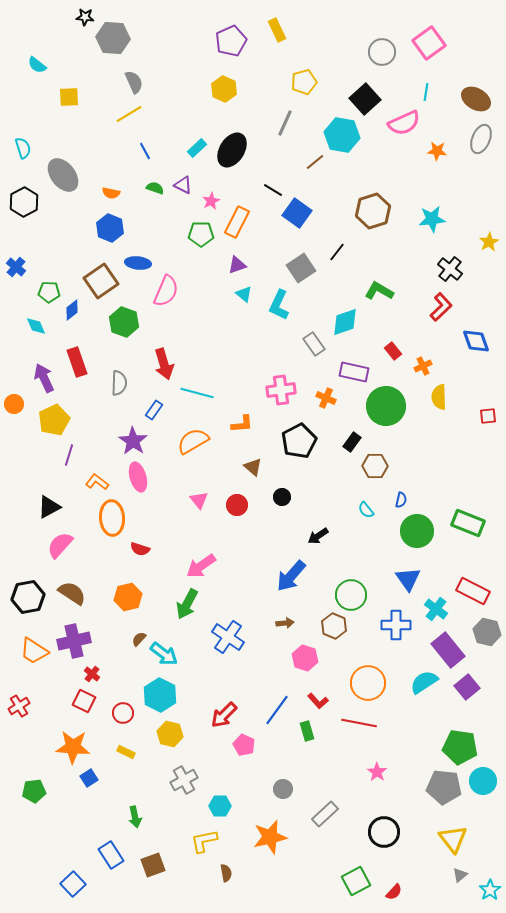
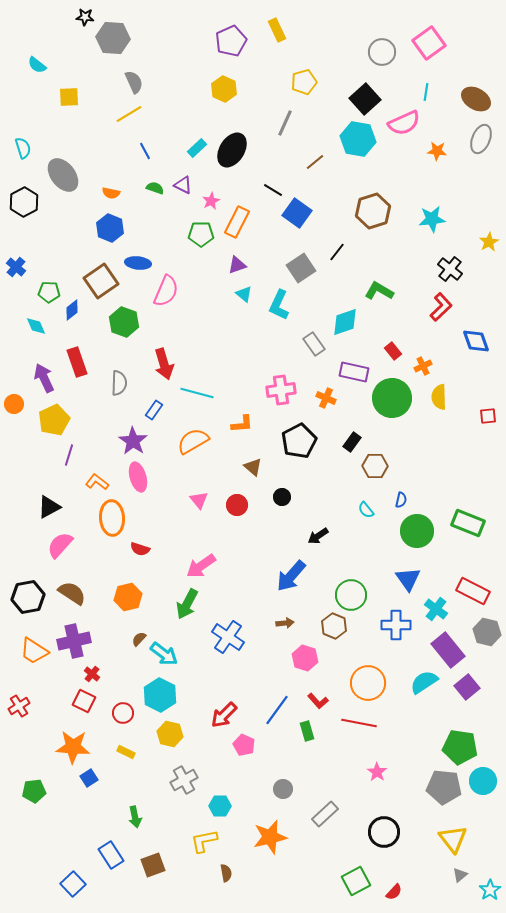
cyan hexagon at (342, 135): moved 16 px right, 4 px down
green circle at (386, 406): moved 6 px right, 8 px up
